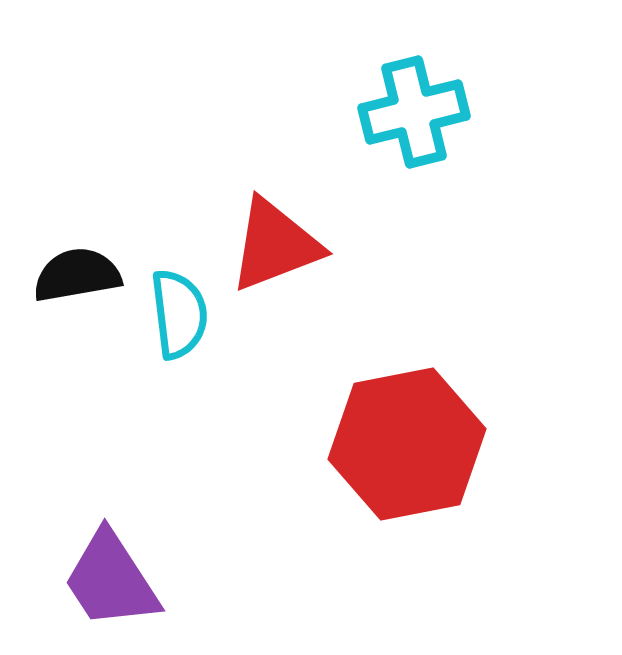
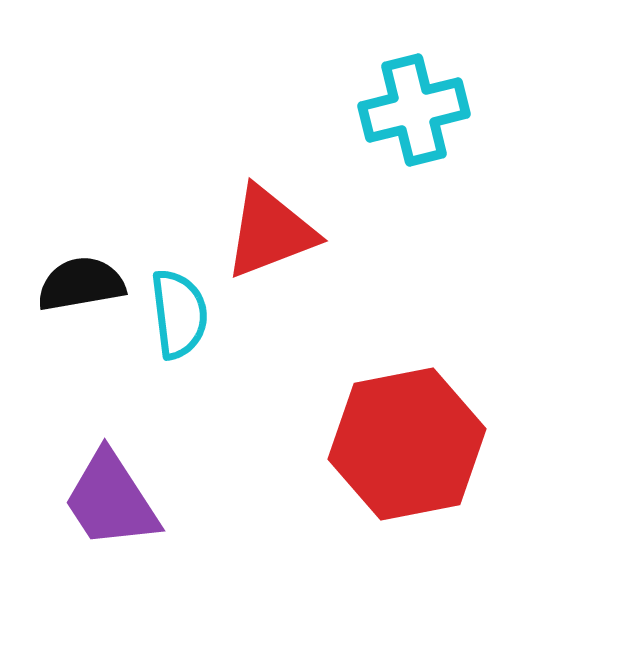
cyan cross: moved 2 px up
red triangle: moved 5 px left, 13 px up
black semicircle: moved 4 px right, 9 px down
purple trapezoid: moved 80 px up
